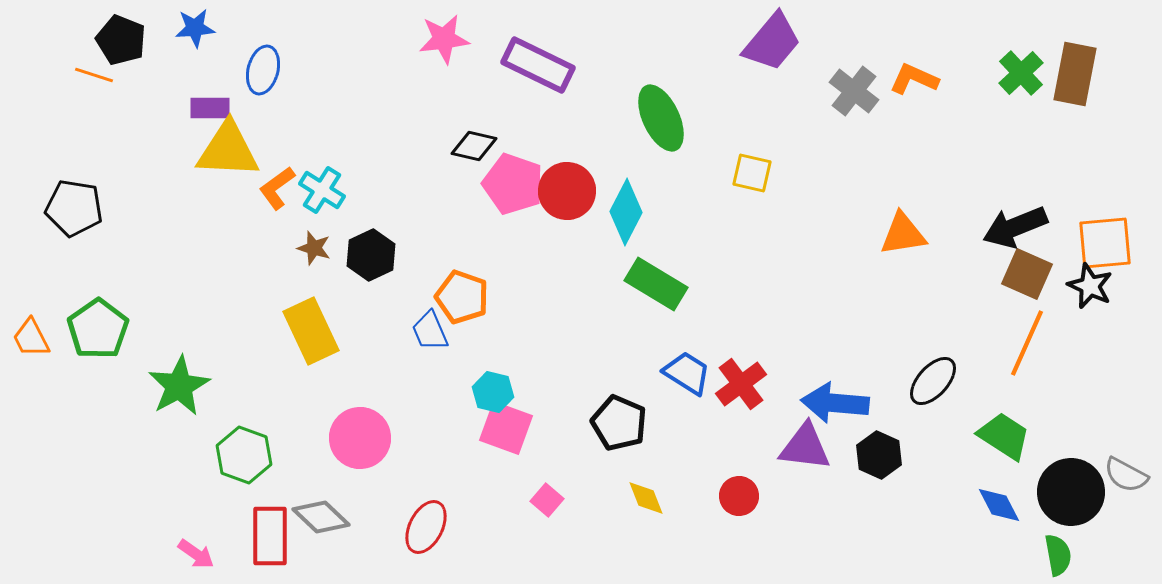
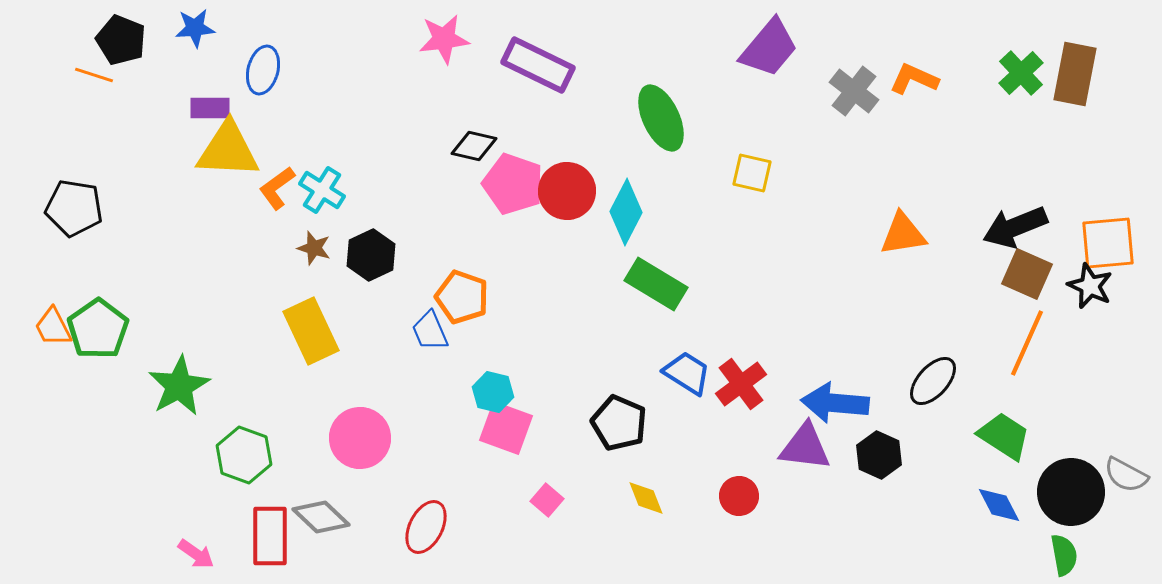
purple trapezoid at (772, 42): moved 3 px left, 6 px down
orange square at (1105, 243): moved 3 px right
orange trapezoid at (31, 338): moved 22 px right, 11 px up
green semicircle at (1058, 555): moved 6 px right
